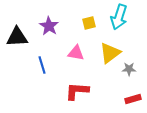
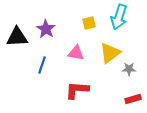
purple star: moved 3 px left, 3 px down
blue line: rotated 36 degrees clockwise
red L-shape: moved 1 px up
